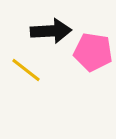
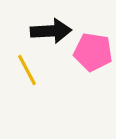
yellow line: moved 1 px right; rotated 24 degrees clockwise
